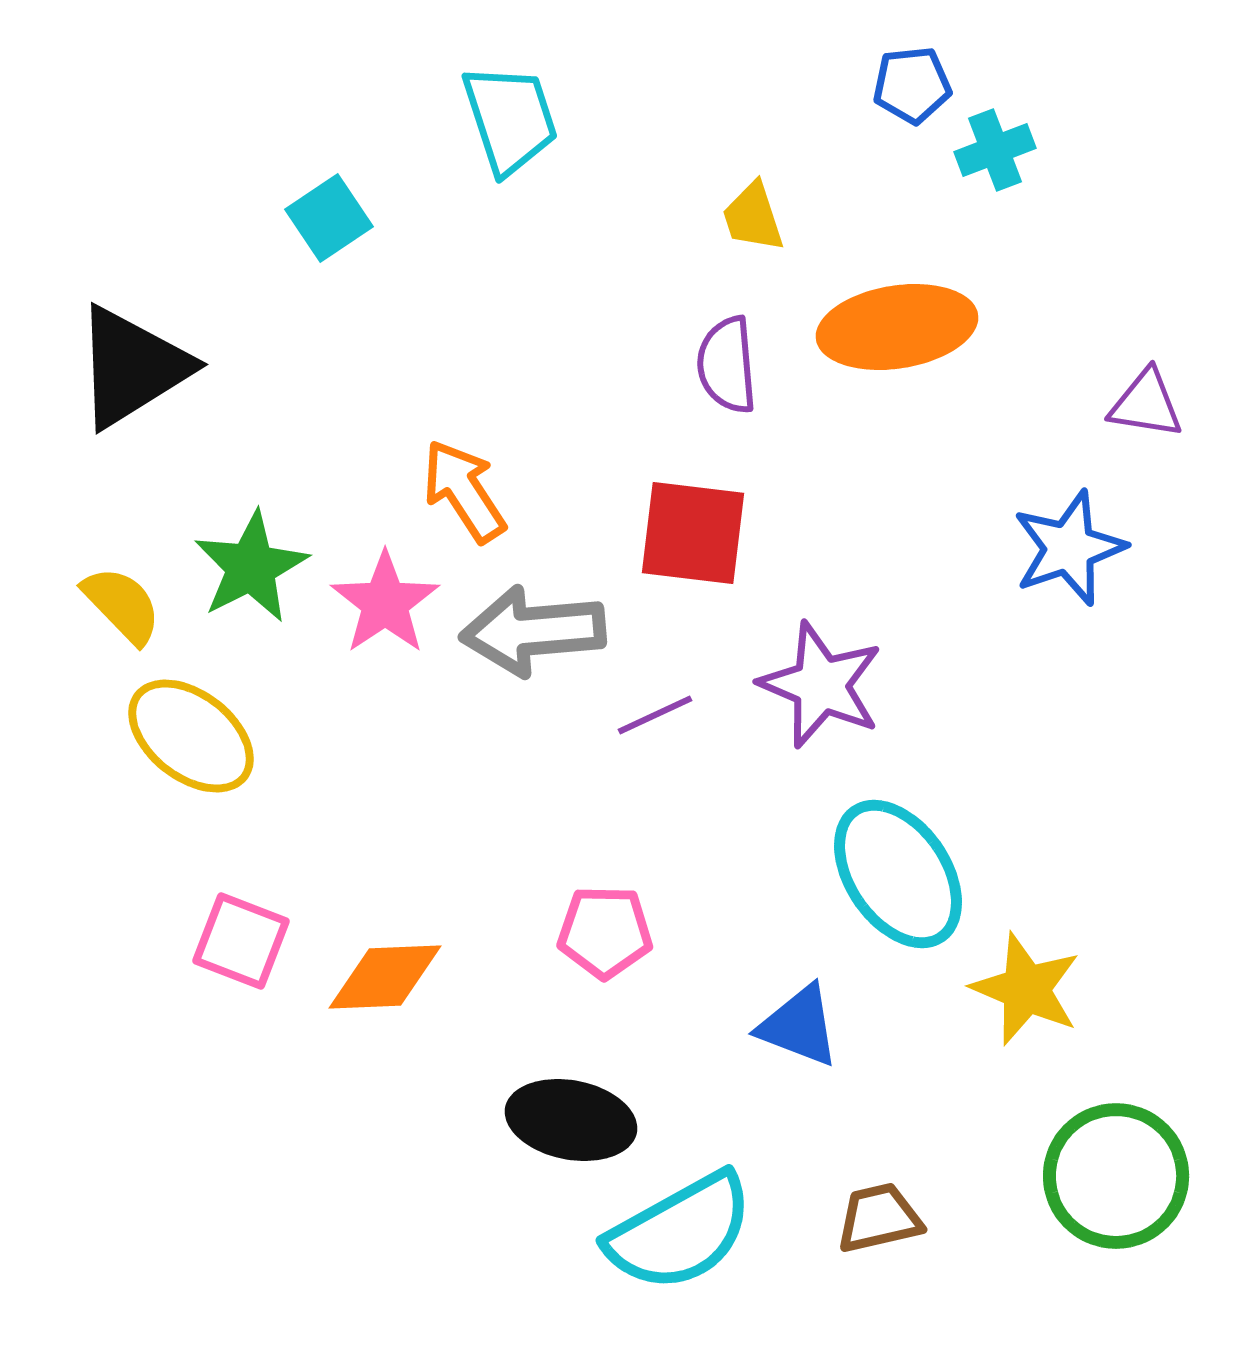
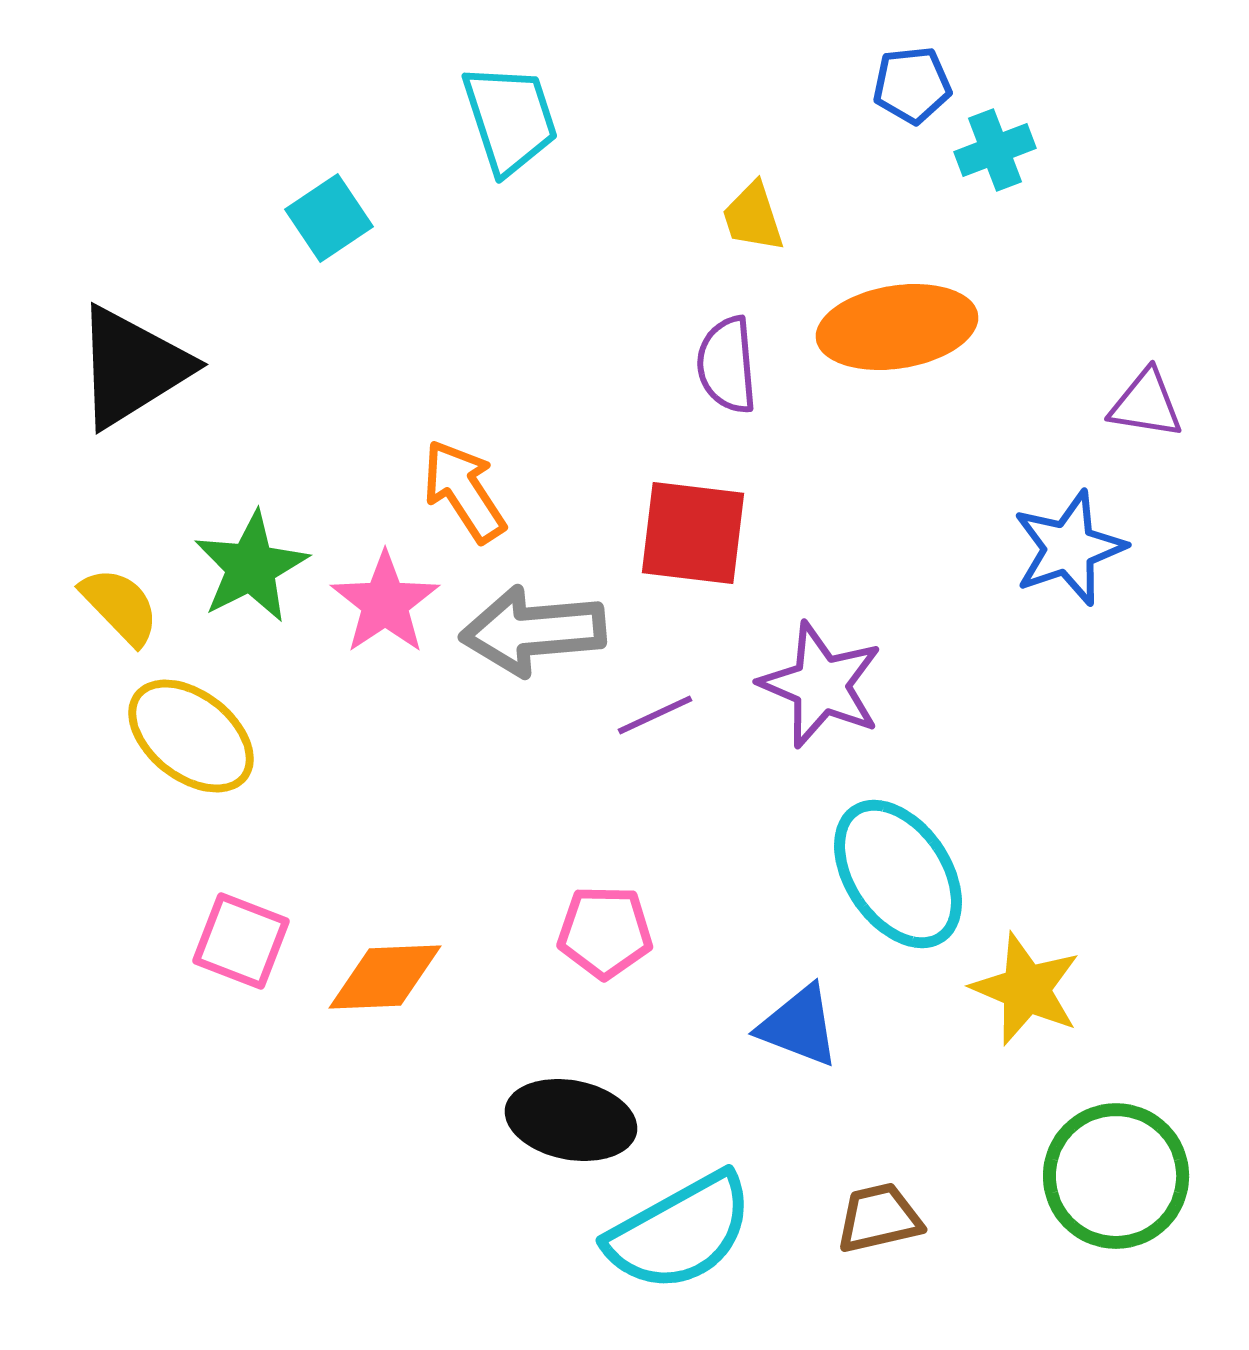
yellow semicircle: moved 2 px left, 1 px down
